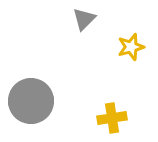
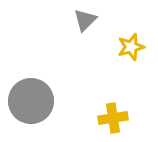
gray triangle: moved 1 px right, 1 px down
yellow cross: moved 1 px right
